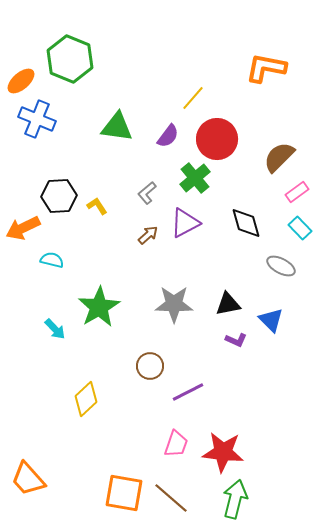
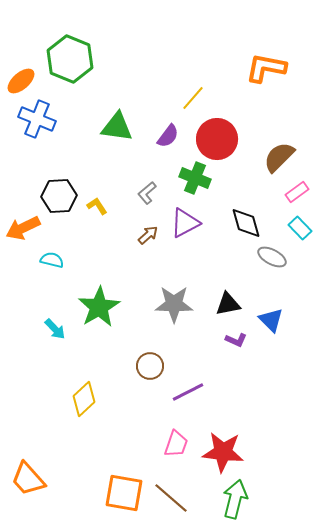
green cross: rotated 28 degrees counterclockwise
gray ellipse: moved 9 px left, 9 px up
yellow diamond: moved 2 px left
